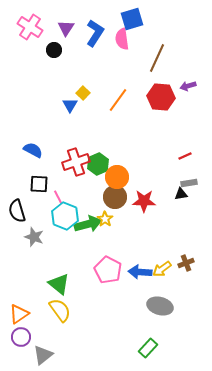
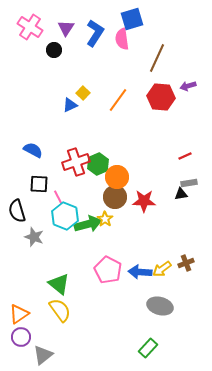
blue triangle: rotated 35 degrees clockwise
